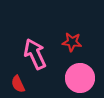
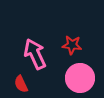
red star: moved 3 px down
red semicircle: moved 3 px right
